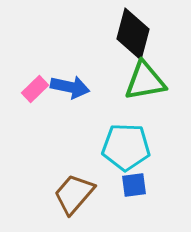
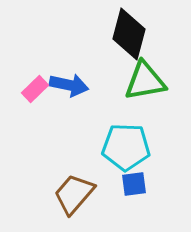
black diamond: moved 4 px left
blue arrow: moved 1 px left, 2 px up
blue square: moved 1 px up
